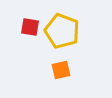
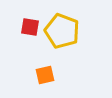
orange square: moved 16 px left, 5 px down
